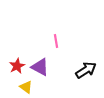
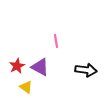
black arrow: rotated 40 degrees clockwise
